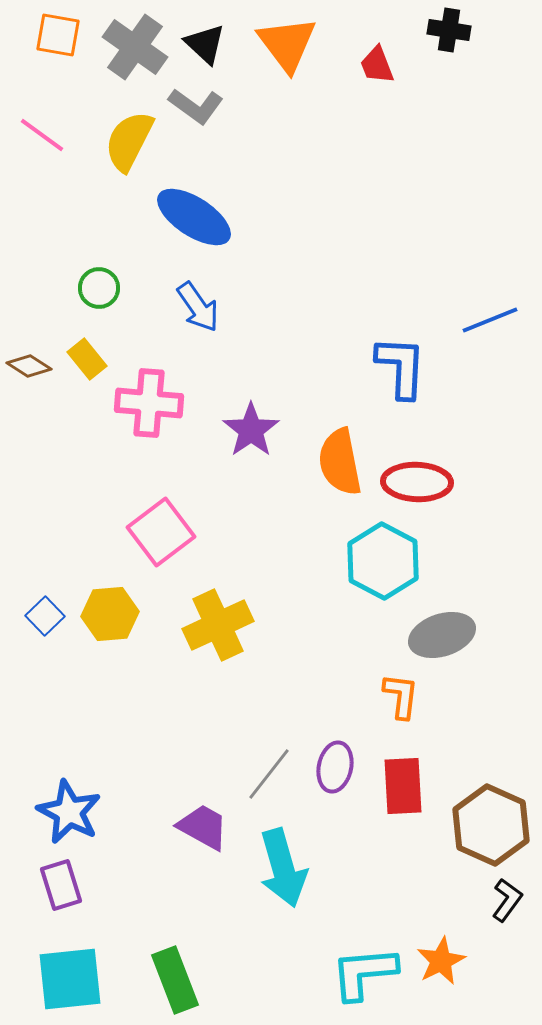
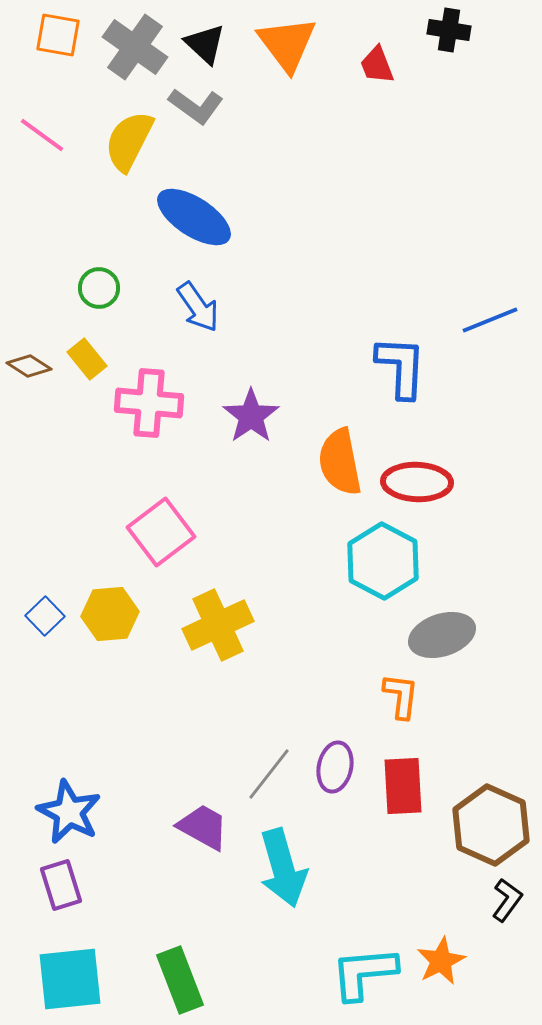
purple star: moved 14 px up
green rectangle: moved 5 px right
